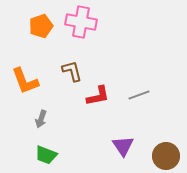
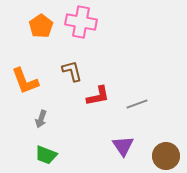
orange pentagon: rotated 15 degrees counterclockwise
gray line: moved 2 px left, 9 px down
